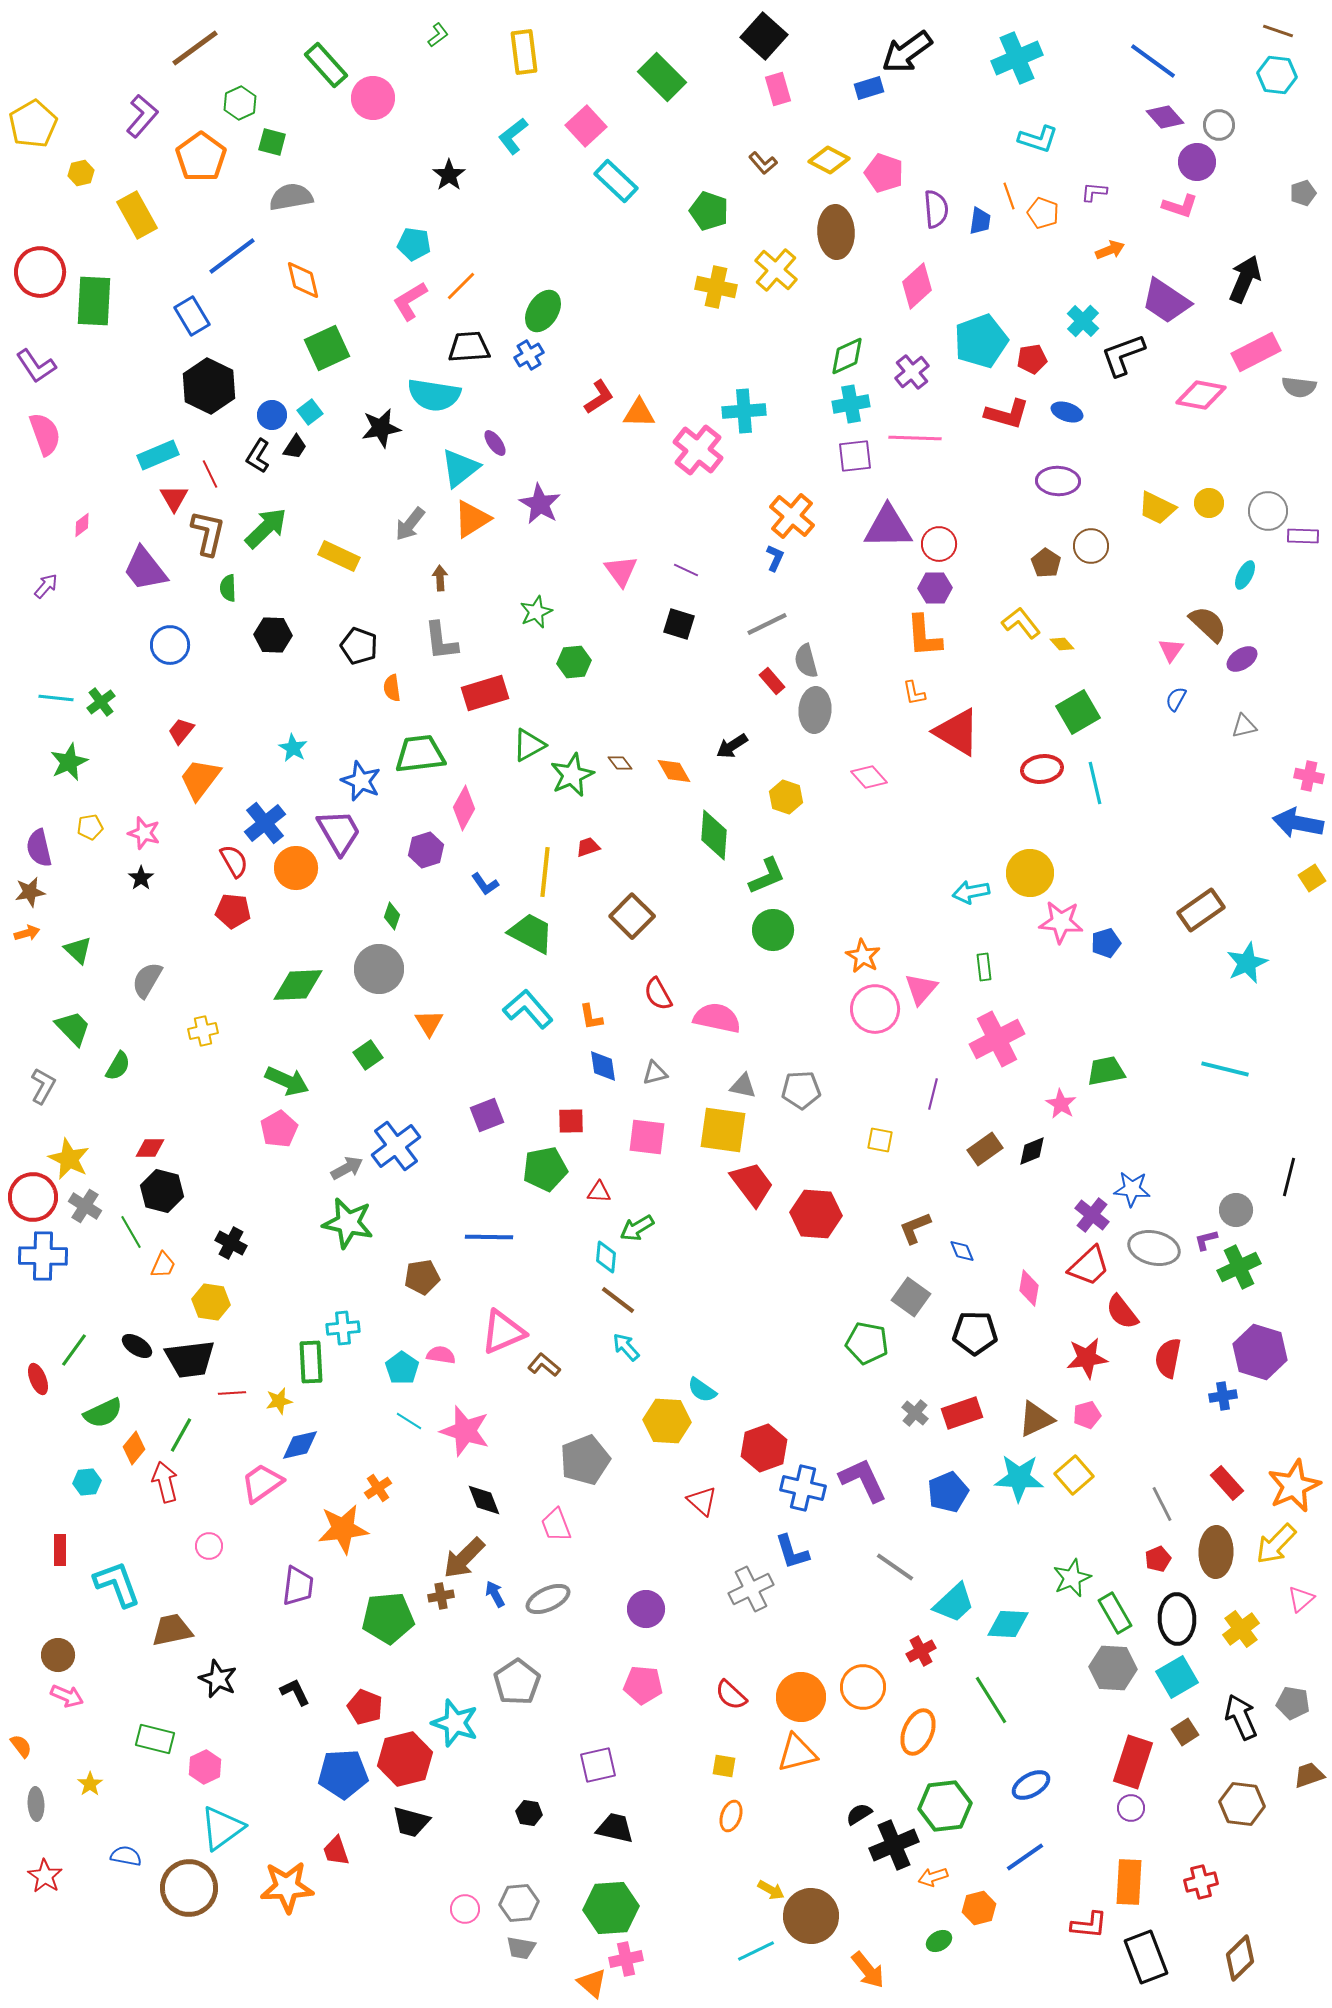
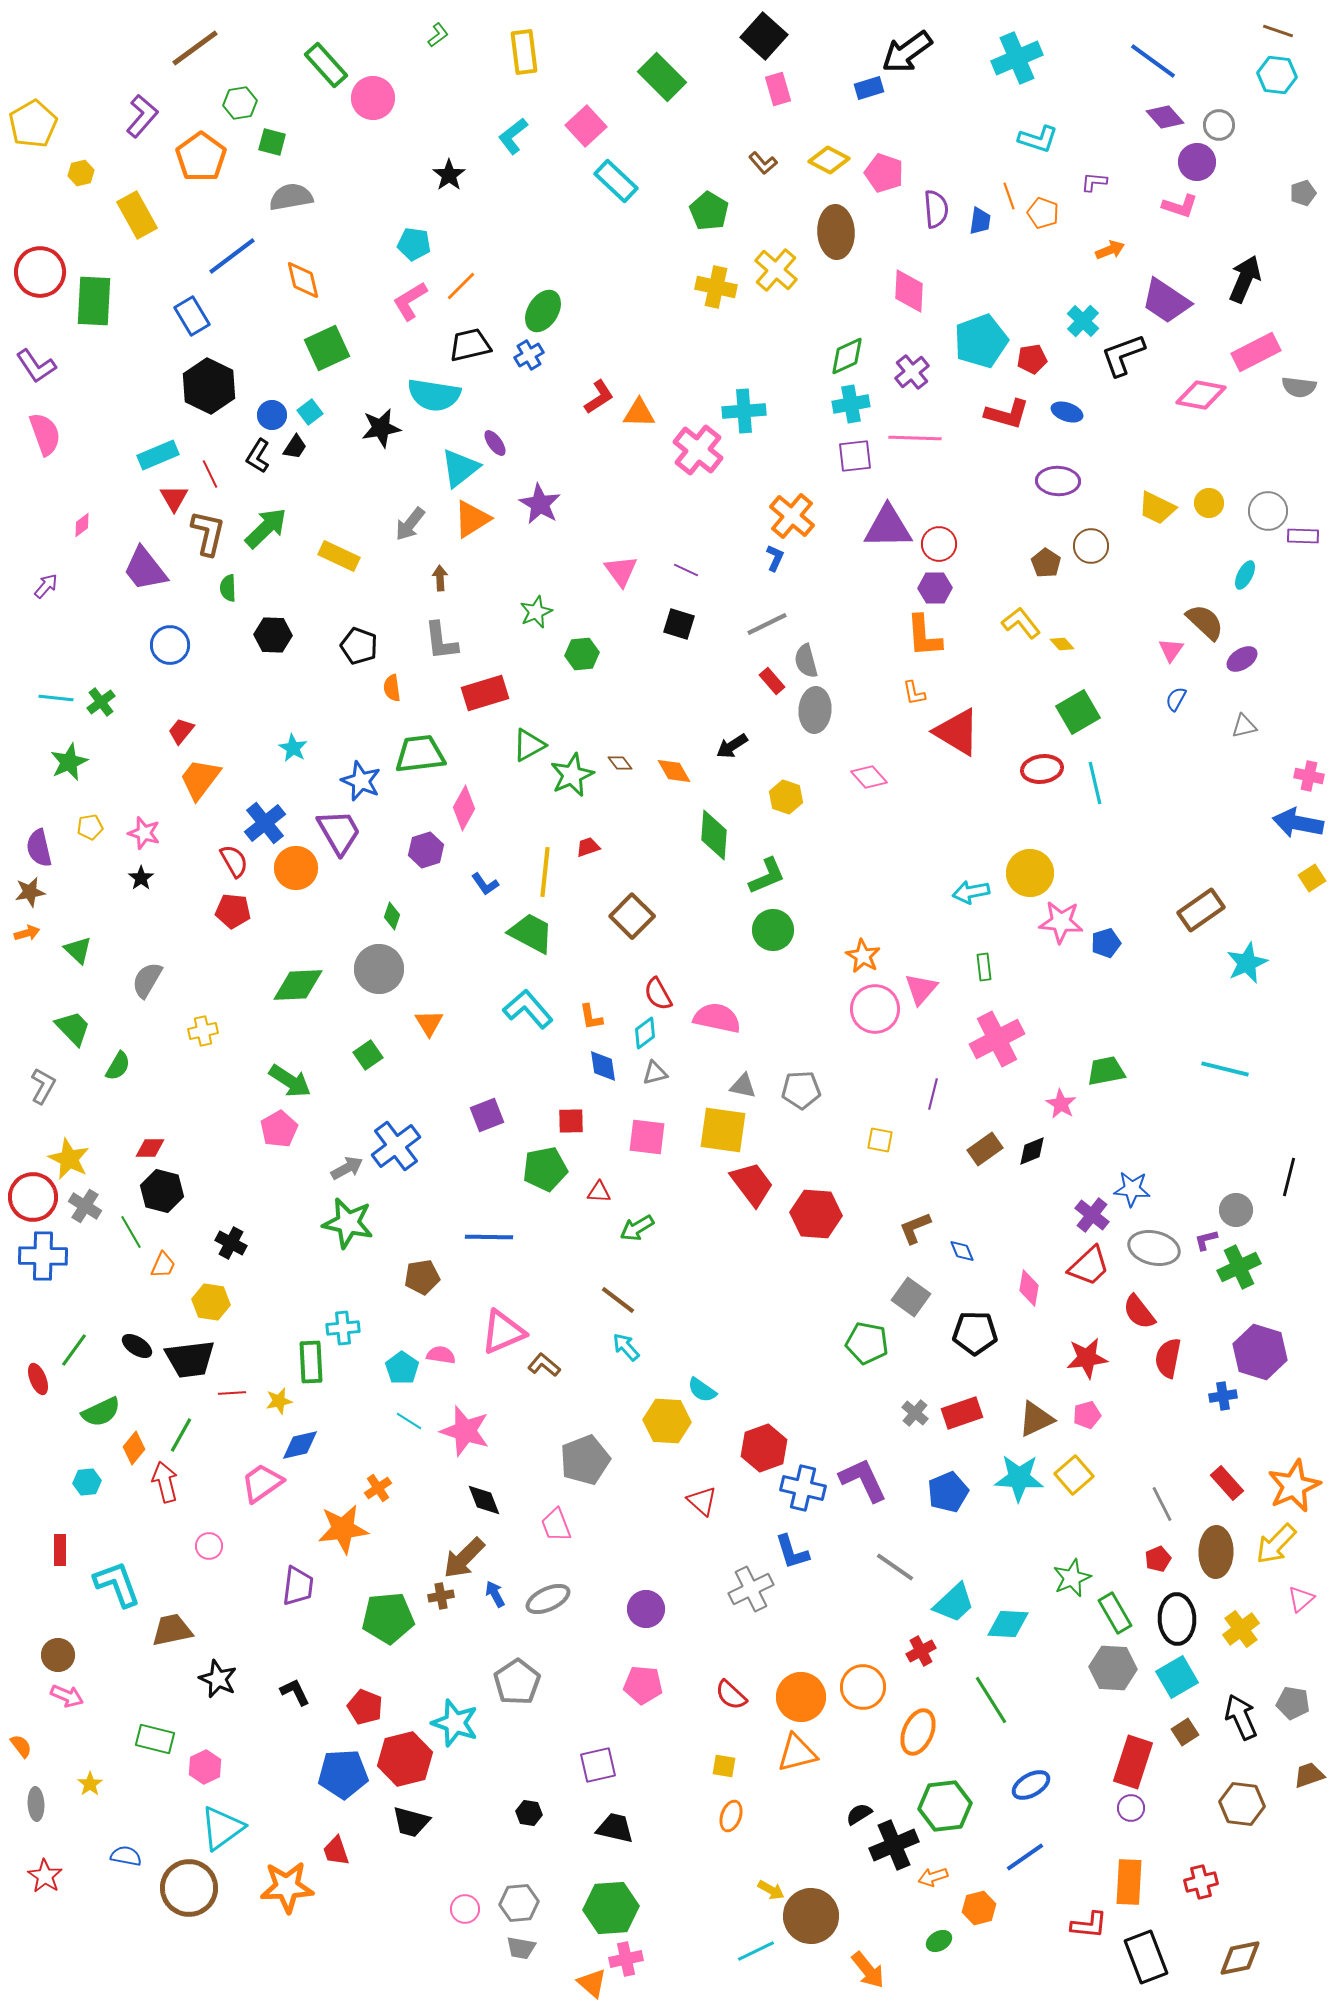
green hexagon at (240, 103): rotated 16 degrees clockwise
purple L-shape at (1094, 192): moved 10 px up
green pentagon at (709, 211): rotated 12 degrees clockwise
pink diamond at (917, 286): moved 8 px left, 5 px down; rotated 45 degrees counterclockwise
black trapezoid at (469, 347): moved 1 px right, 2 px up; rotated 9 degrees counterclockwise
brown semicircle at (1208, 624): moved 3 px left, 2 px up
green hexagon at (574, 662): moved 8 px right, 8 px up
green arrow at (287, 1081): moved 3 px right; rotated 9 degrees clockwise
cyan diamond at (606, 1257): moved 39 px right, 224 px up; rotated 48 degrees clockwise
red semicircle at (1122, 1312): moved 17 px right
green semicircle at (103, 1413): moved 2 px left, 1 px up
brown diamond at (1240, 1958): rotated 33 degrees clockwise
